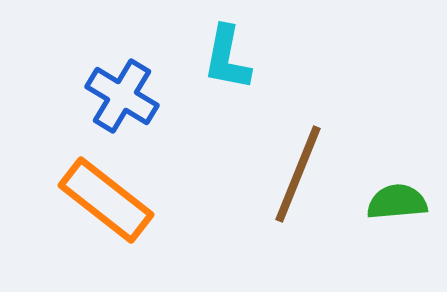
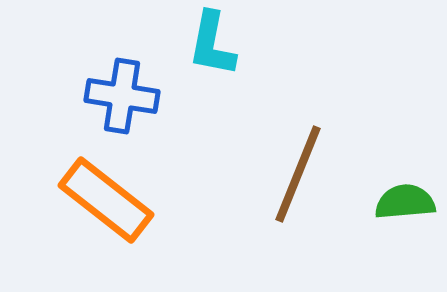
cyan L-shape: moved 15 px left, 14 px up
blue cross: rotated 22 degrees counterclockwise
green semicircle: moved 8 px right
